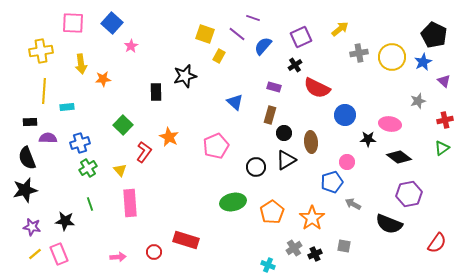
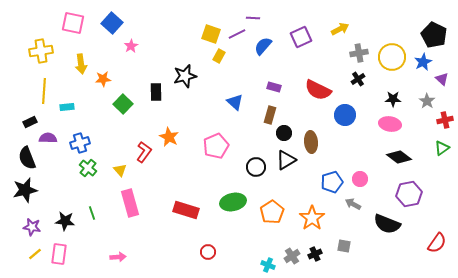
purple line at (253, 18): rotated 16 degrees counterclockwise
pink square at (73, 23): rotated 10 degrees clockwise
yellow arrow at (340, 29): rotated 12 degrees clockwise
yellow square at (205, 34): moved 6 px right
purple line at (237, 34): rotated 66 degrees counterclockwise
black cross at (295, 65): moved 63 px right, 14 px down
purple triangle at (444, 81): moved 2 px left, 2 px up
red semicircle at (317, 88): moved 1 px right, 2 px down
gray star at (418, 101): moved 9 px right; rotated 21 degrees counterclockwise
black rectangle at (30, 122): rotated 24 degrees counterclockwise
green square at (123, 125): moved 21 px up
black star at (368, 139): moved 25 px right, 40 px up
pink circle at (347, 162): moved 13 px right, 17 px down
green cross at (88, 168): rotated 18 degrees counterclockwise
pink rectangle at (130, 203): rotated 12 degrees counterclockwise
green line at (90, 204): moved 2 px right, 9 px down
black semicircle at (389, 224): moved 2 px left
red rectangle at (186, 240): moved 30 px up
gray cross at (294, 248): moved 2 px left, 8 px down
red circle at (154, 252): moved 54 px right
pink rectangle at (59, 254): rotated 30 degrees clockwise
